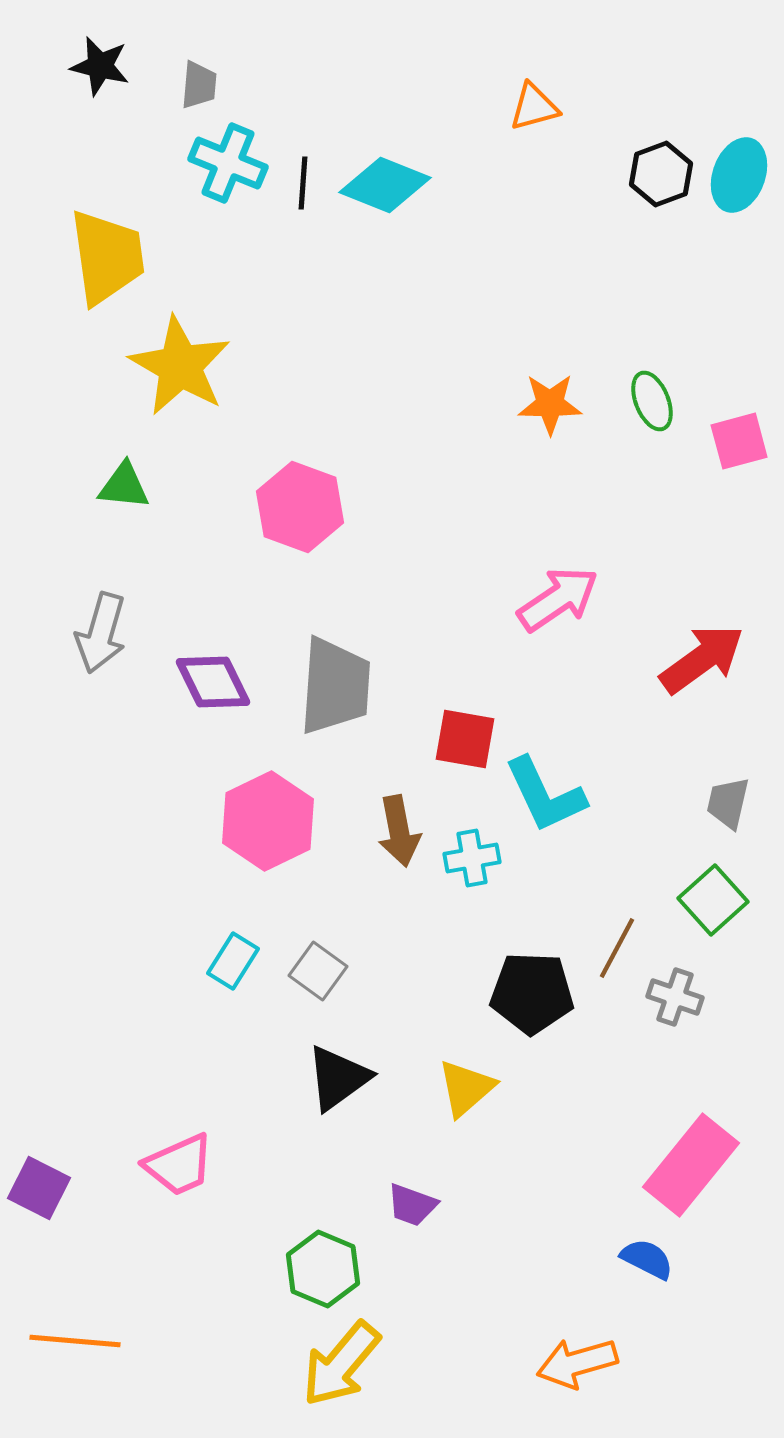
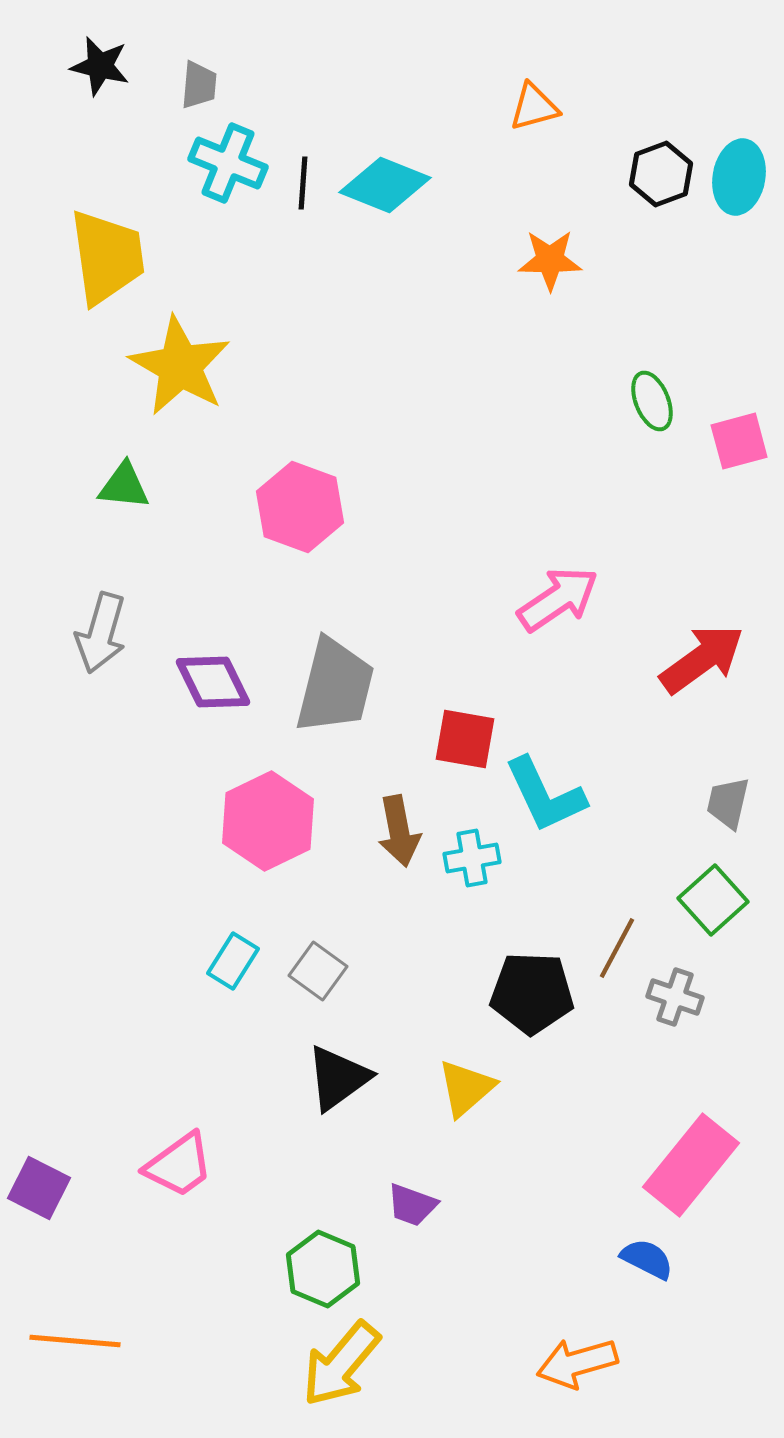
cyan ellipse at (739, 175): moved 2 px down; rotated 10 degrees counterclockwise
orange star at (550, 404): moved 144 px up
gray trapezoid at (335, 686): rotated 10 degrees clockwise
pink trapezoid at (179, 1165): rotated 12 degrees counterclockwise
